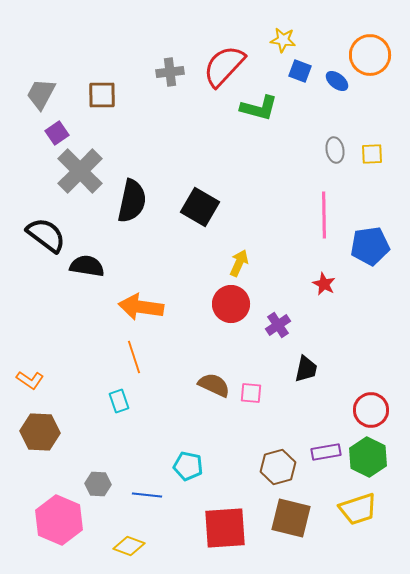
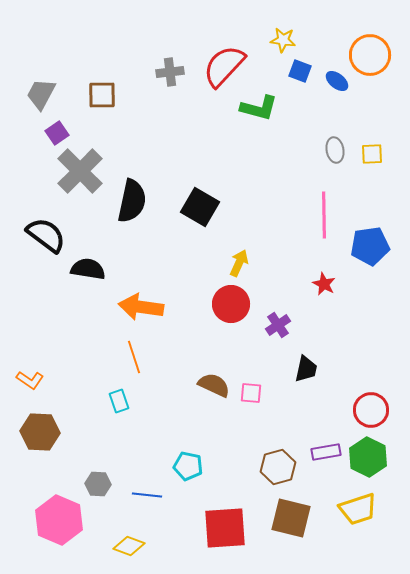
black semicircle at (87, 266): moved 1 px right, 3 px down
